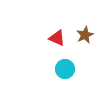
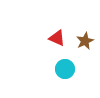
brown star: moved 6 px down
